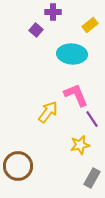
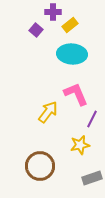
yellow rectangle: moved 20 px left
pink L-shape: moved 1 px up
purple line: rotated 60 degrees clockwise
brown circle: moved 22 px right
gray rectangle: rotated 42 degrees clockwise
